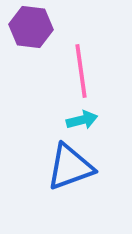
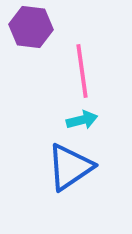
pink line: moved 1 px right
blue triangle: rotated 14 degrees counterclockwise
